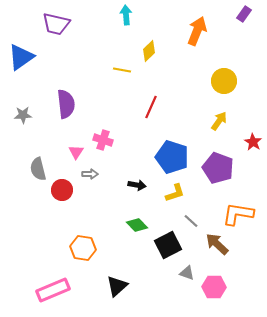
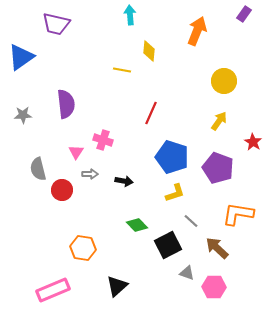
cyan arrow: moved 4 px right
yellow diamond: rotated 40 degrees counterclockwise
red line: moved 6 px down
black arrow: moved 13 px left, 4 px up
brown arrow: moved 4 px down
